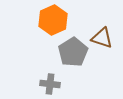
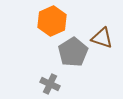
orange hexagon: moved 1 px left, 1 px down
gray cross: rotated 18 degrees clockwise
